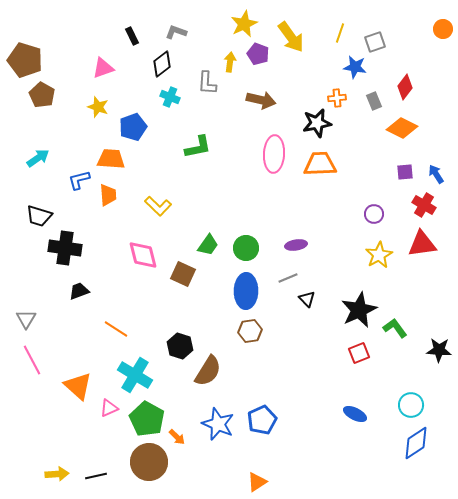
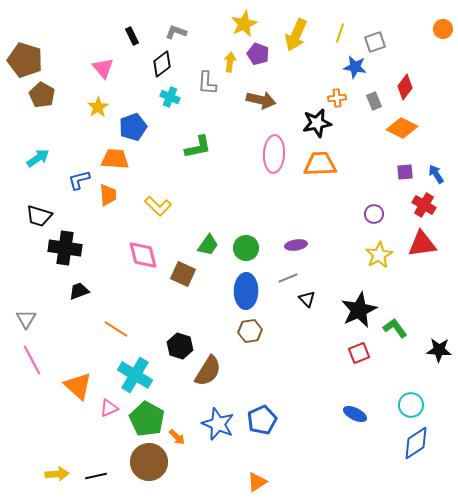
yellow arrow at (291, 37): moved 5 px right, 2 px up; rotated 60 degrees clockwise
pink triangle at (103, 68): rotated 50 degrees counterclockwise
yellow star at (98, 107): rotated 20 degrees clockwise
orange trapezoid at (111, 159): moved 4 px right
